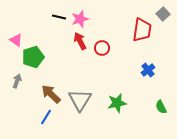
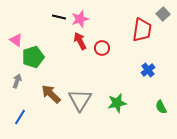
blue line: moved 26 px left
